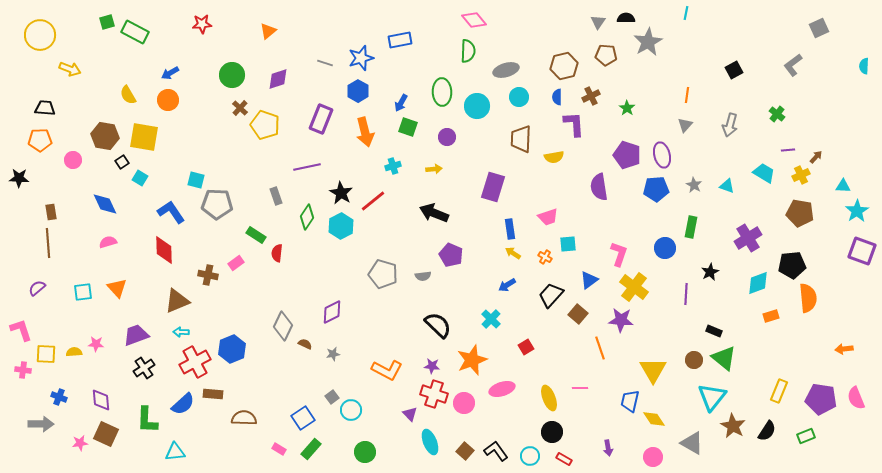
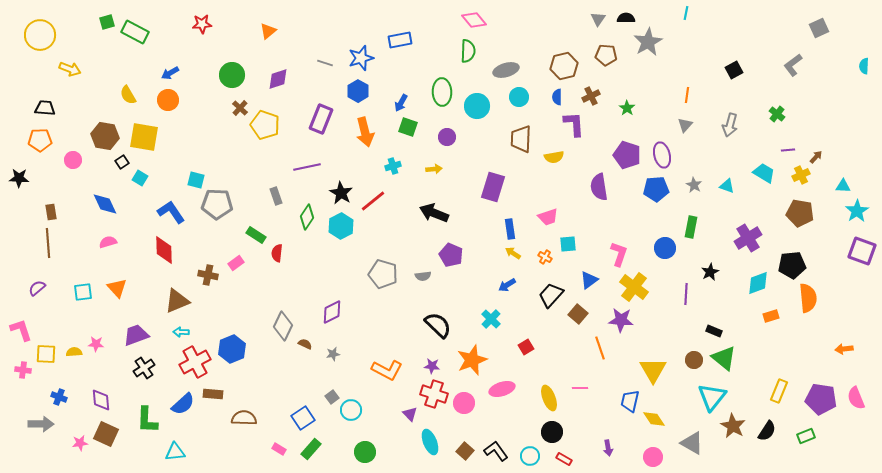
gray triangle at (598, 22): moved 3 px up
